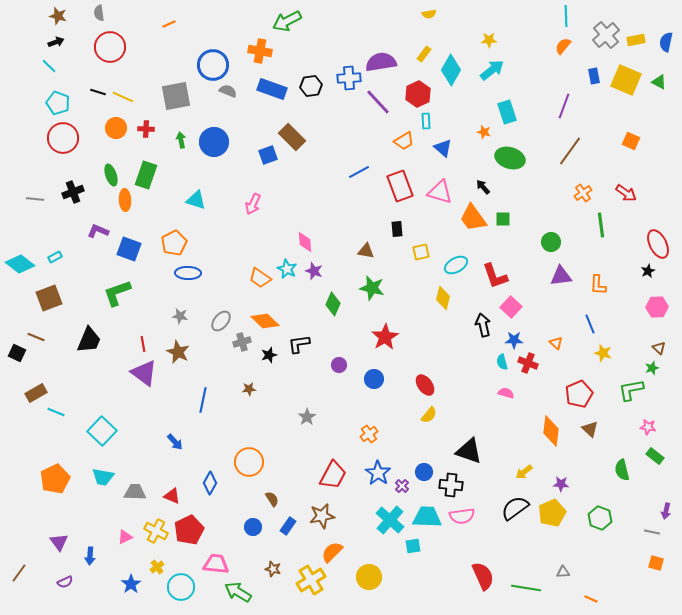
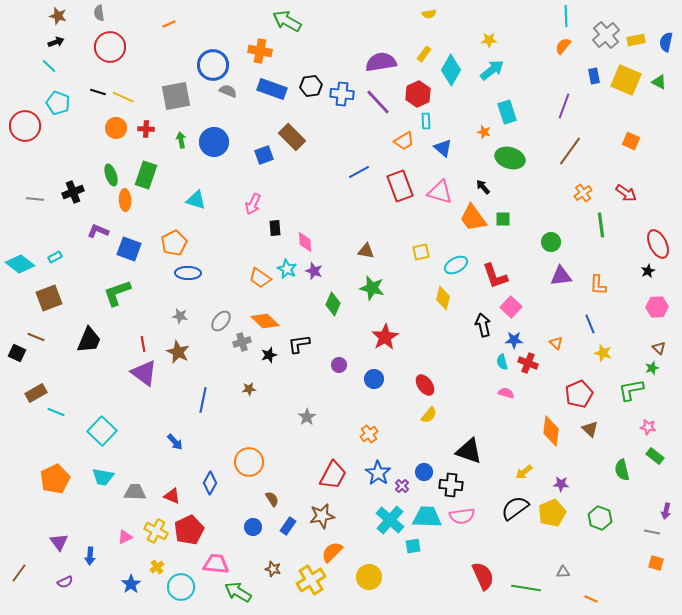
green arrow at (287, 21): rotated 56 degrees clockwise
blue cross at (349, 78): moved 7 px left, 16 px down; rotated 10 degrees clockwise
red circle at (63, 138): moved 38 px left, 12 px up
blue square at (268, 155): moved 4 px left
black rectangle at (397, 229): moved 122 px left, 1 px up
